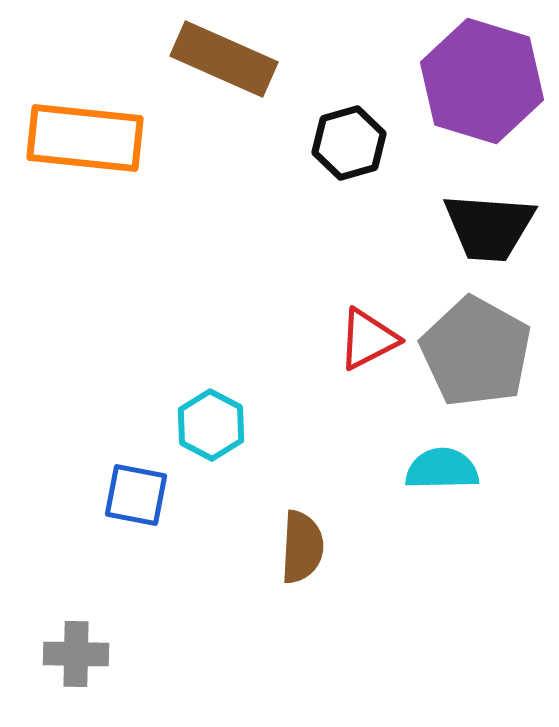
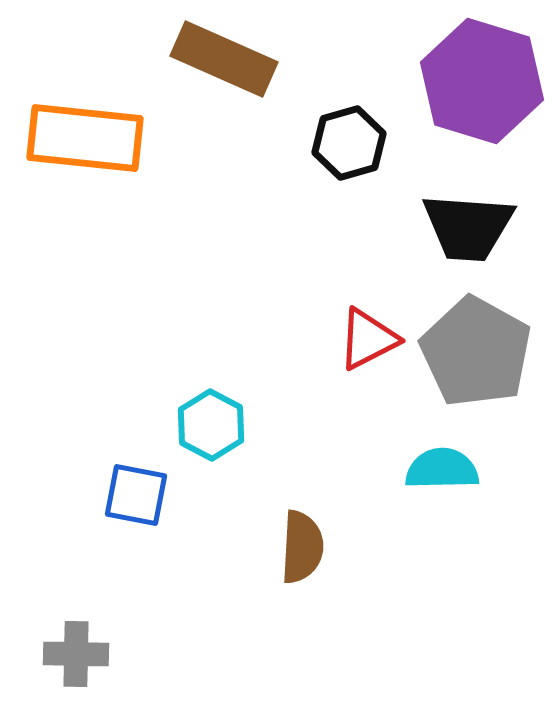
black trapezoid: moved 21 px left
